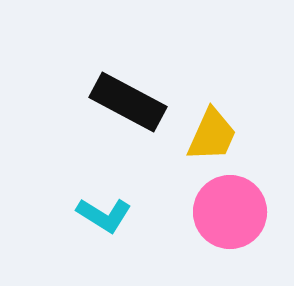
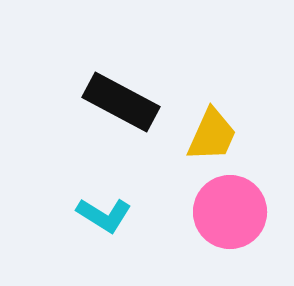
black rectangle: moved 7 px left
